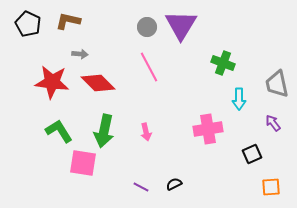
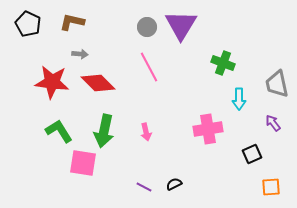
brown L-shape: moved 4 px right, 1 px down
purple line: moved 3 px right
